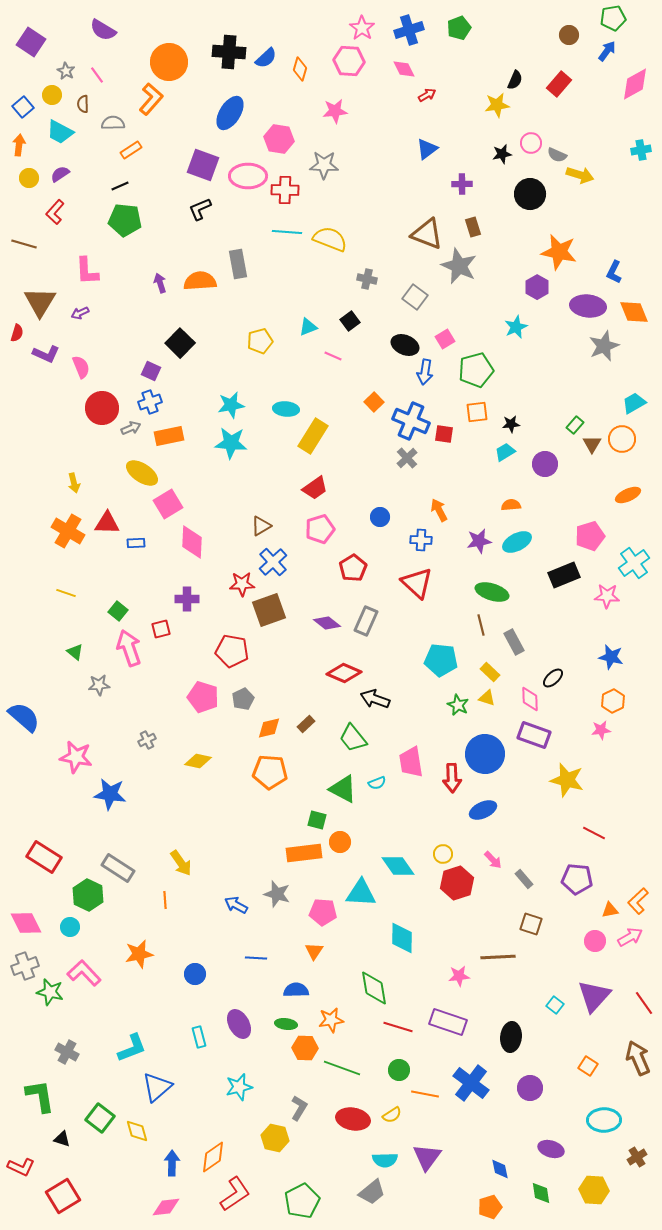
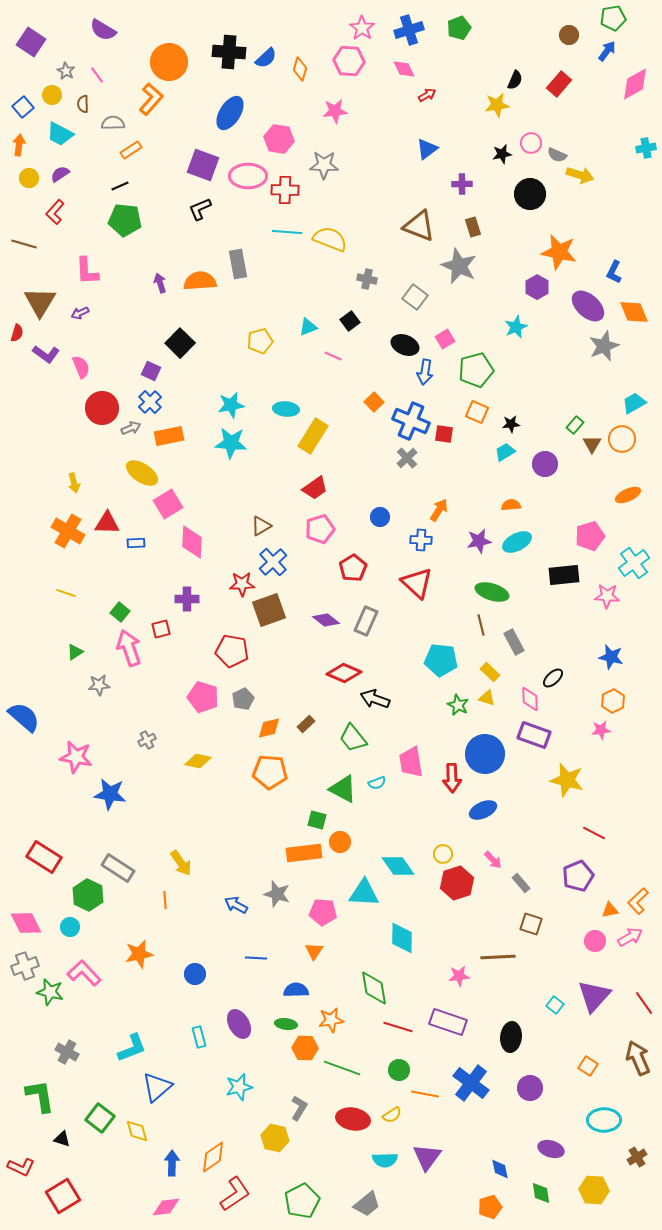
cyan trapezoid at (60, 132): moved 2 px down
cyan cross at (641, 150): moved 5 px right, 2 px up
brown triangle at (427, 234): moved 8 px left, 8 px up
purple ellipse at (588, 306): rotated 36 degrees clockwise
purple L-shape at (46, 354): rotated 12 degrees clockwise
blue cross at (150, 402): rotated 25 degrees counterclockwise
orange square at (477, 412): rotated 30 degrees clockwise
orange arrow at (439, 510): rotated 60 degrees clockwise
black rectangle at (564, 575): rotated 16 degrees clockwise
green square at (118, 611): moved 2 px right, 1 px down
purple diamond at (327, 623): moved 1 px left, 3 px up
green triangle at (75, 652): rotated 48 degrees clockwise
gray rectangle at (524, 879): moved 3 px left, 4 px down
purple pentagon at (577, 879): moved 1 px right, 3 px up; rotated 28 degrees counterclockwise
cyan triangle at (361, 893): moved 3 px right
gray trapezoid at (372, 1192): moved 5 px left, 12 px down
